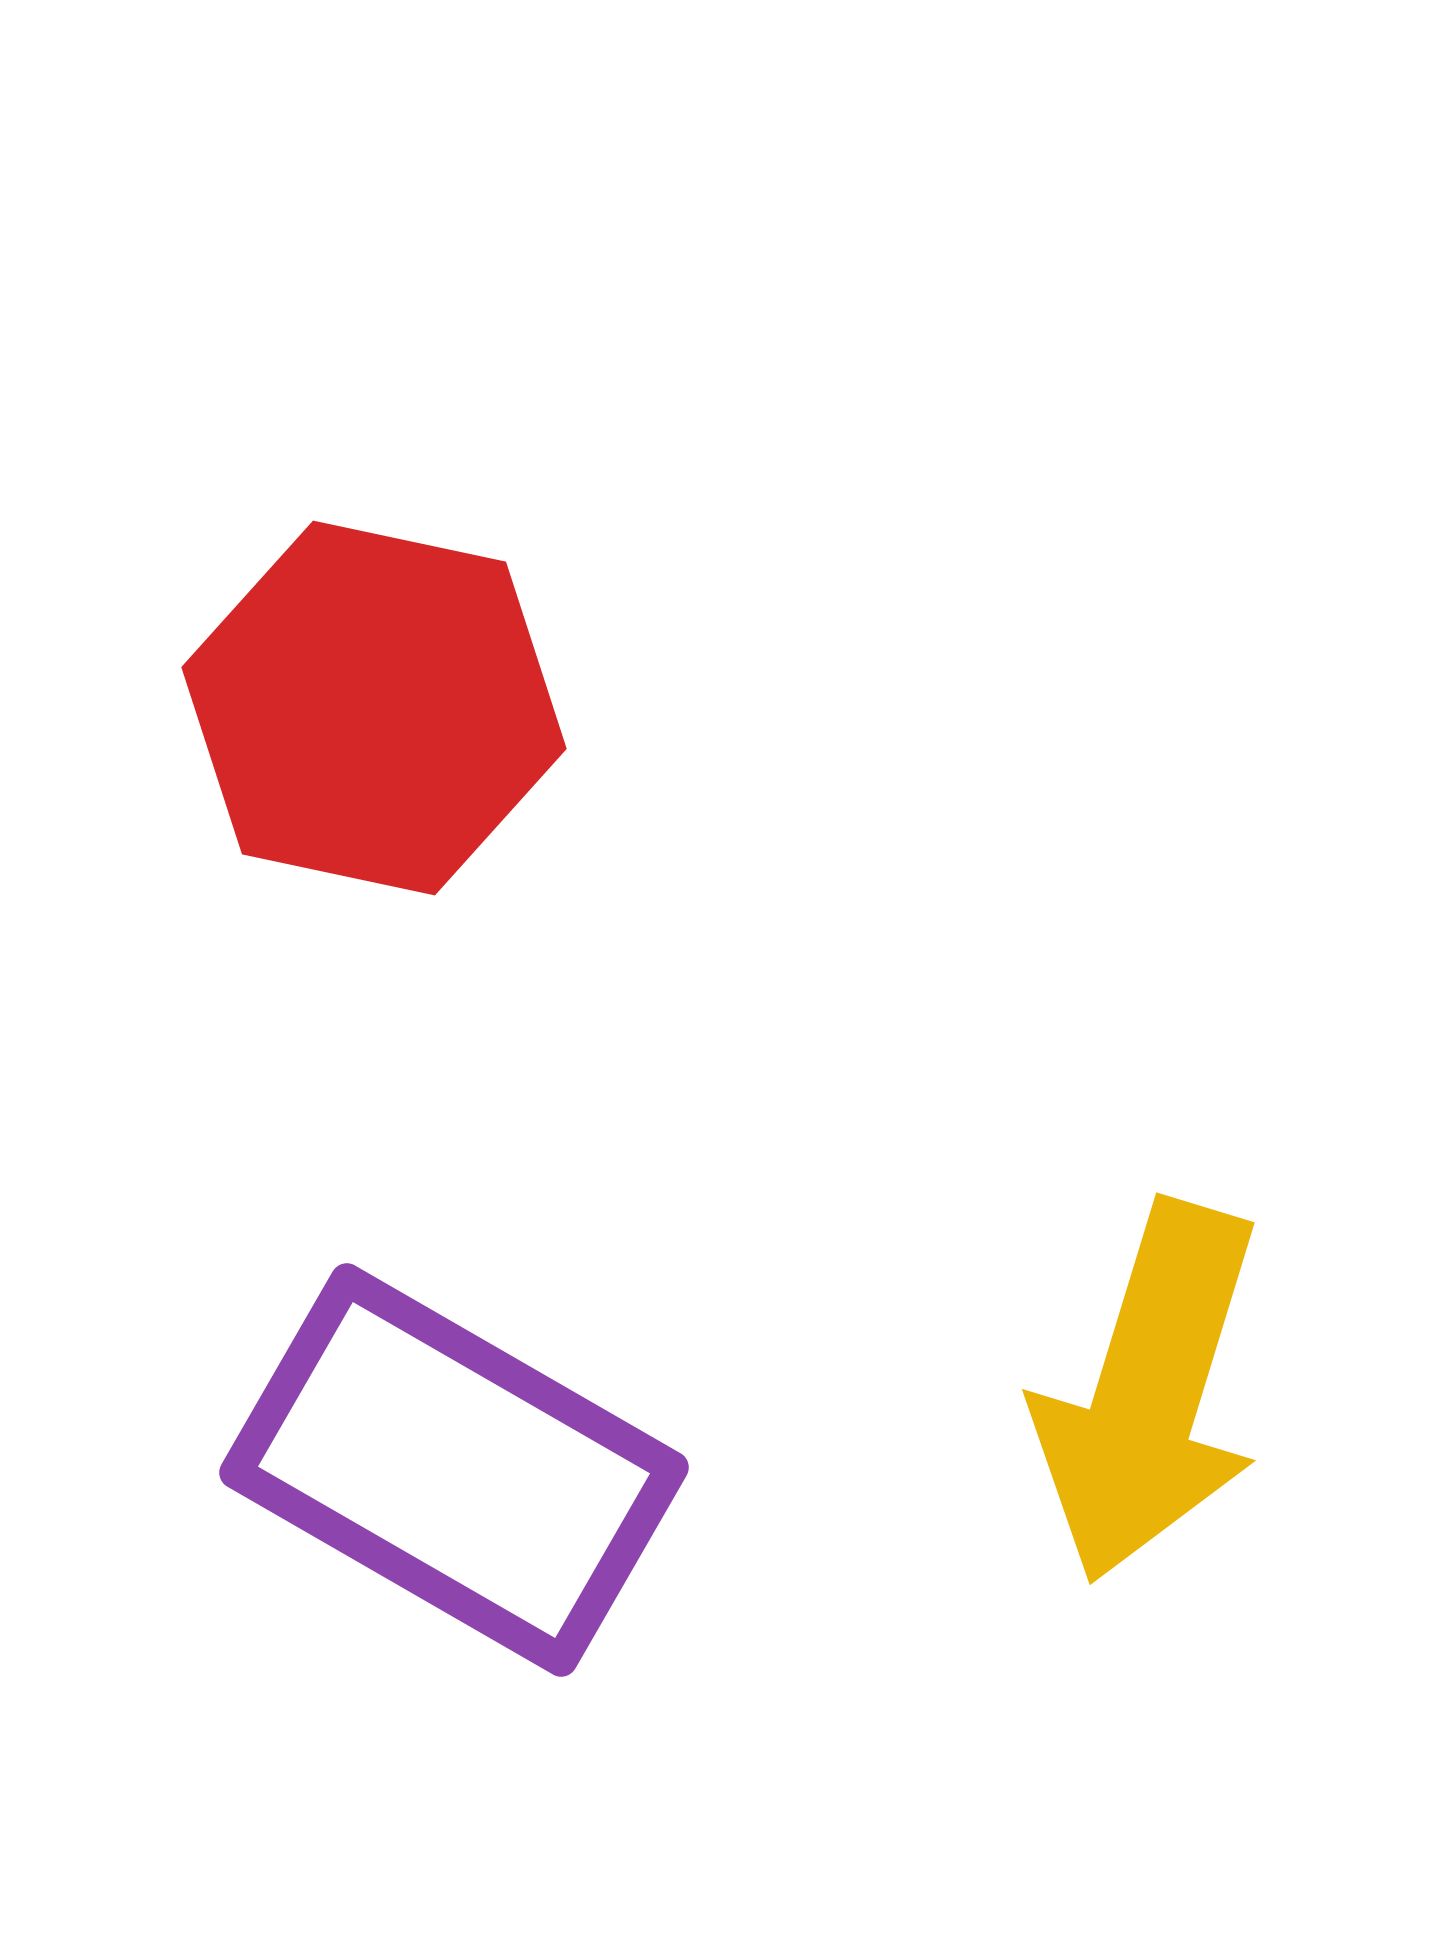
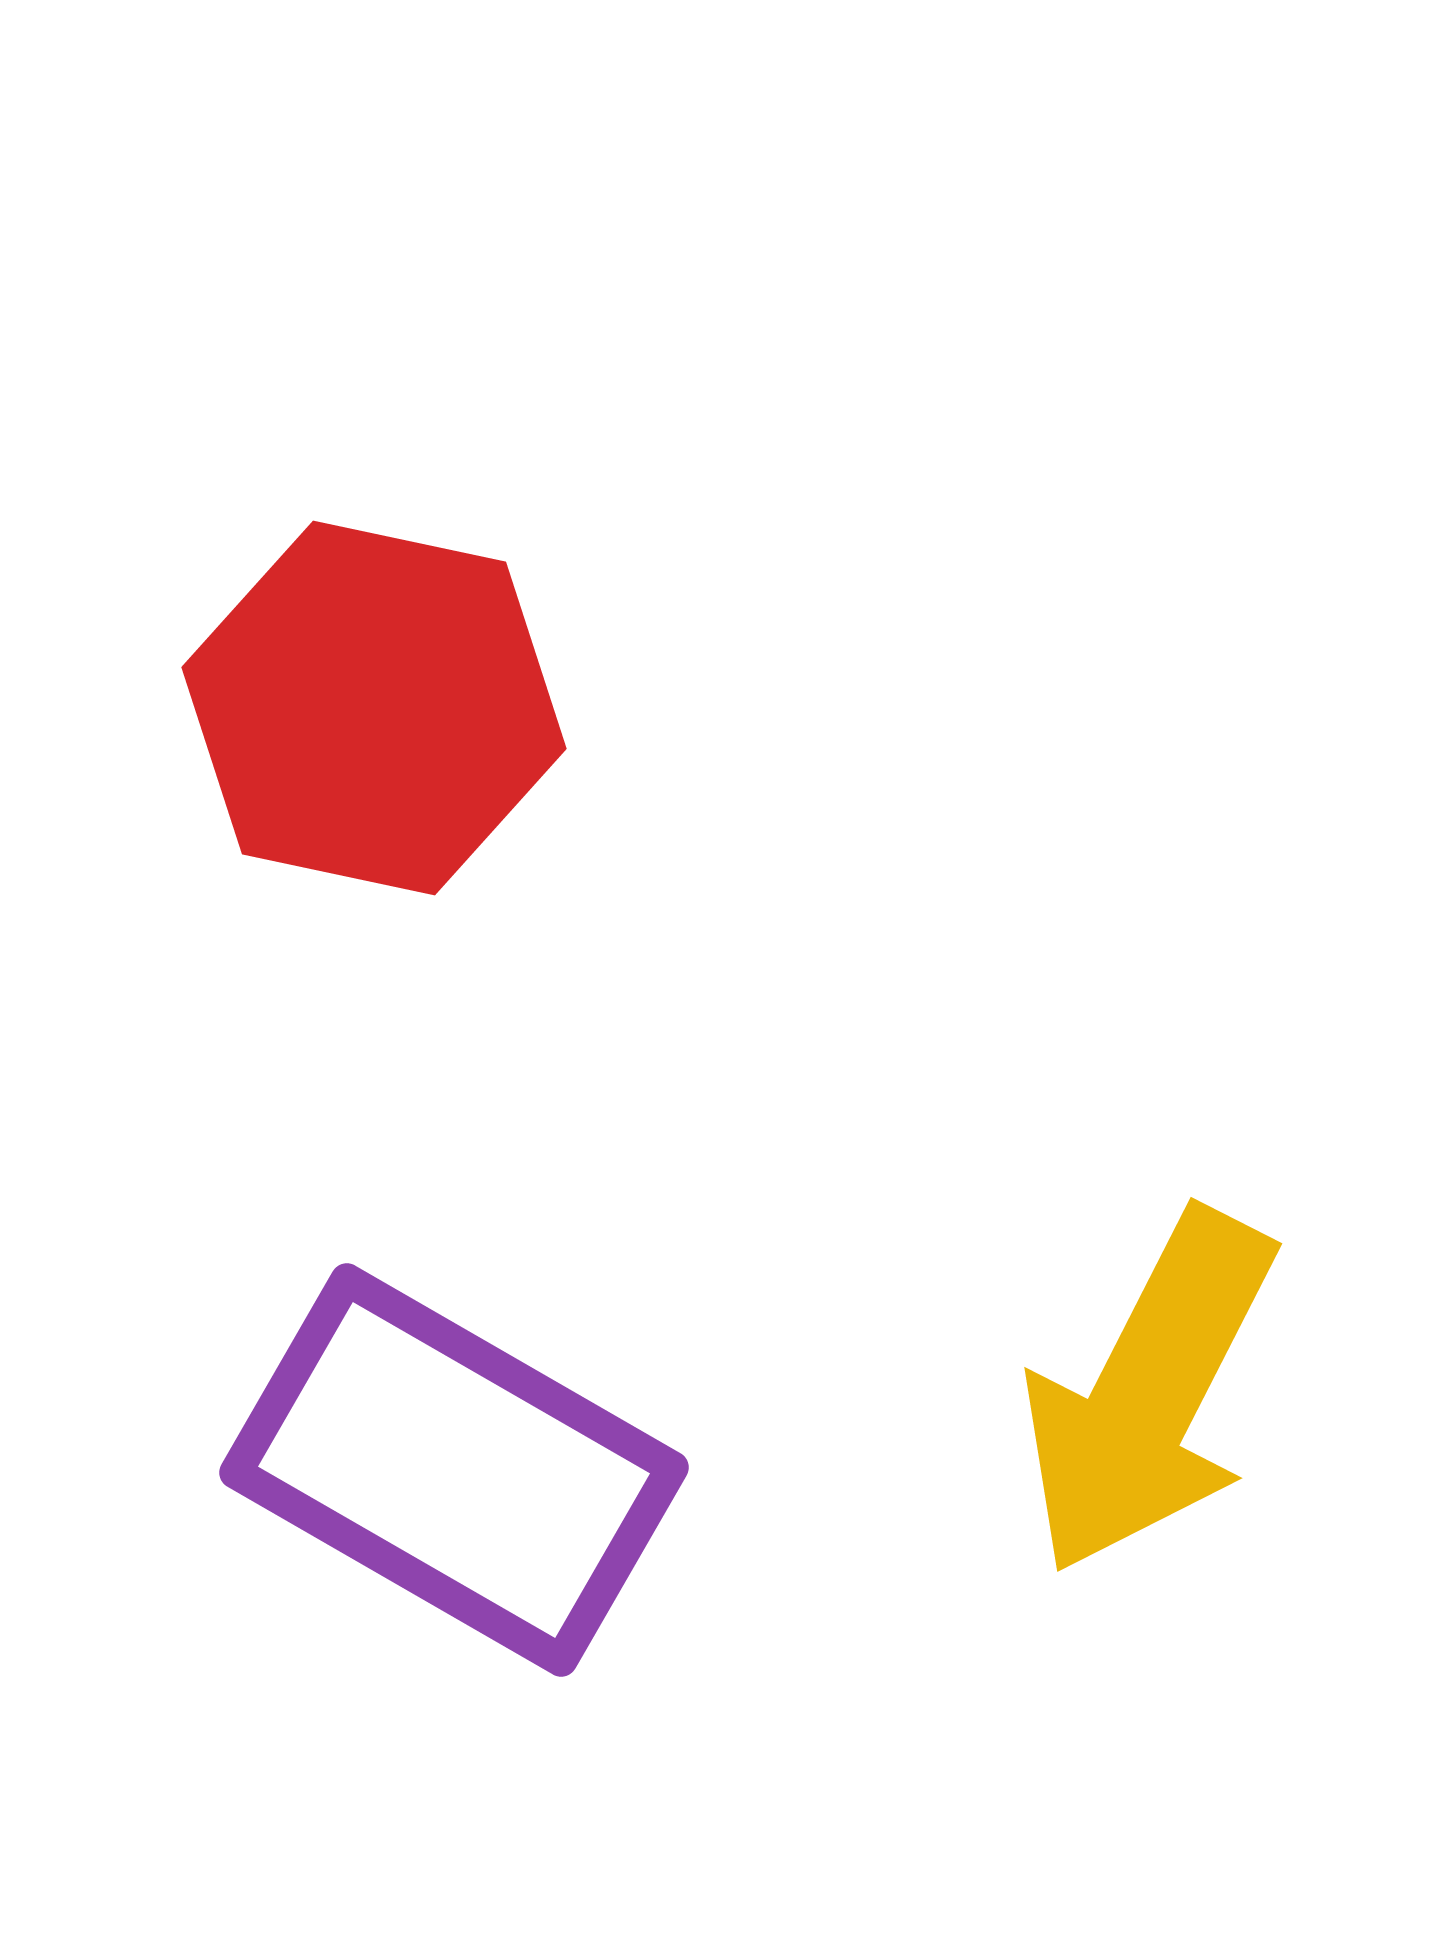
yellow arrow: rotated 10 degrees clockwise
